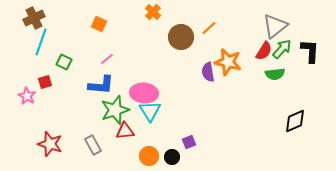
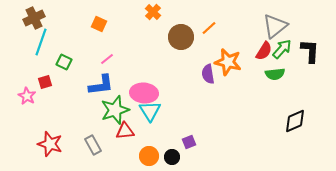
purple semicircle: moved 2 px down
blue L-shape: rotated 12 degrees counterclockwise
